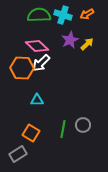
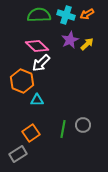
cyan cross: moved 3 px right
orange hexagon: moved 13 px down; rotated 20 degrees clockwise
orange square: rotated 24 degrees clockwise
